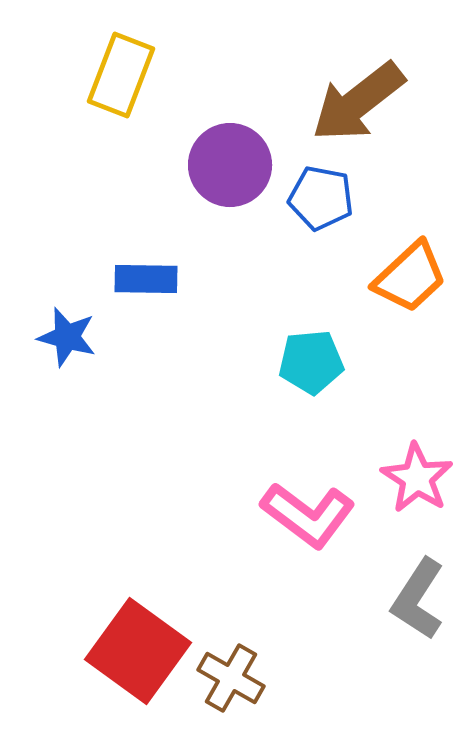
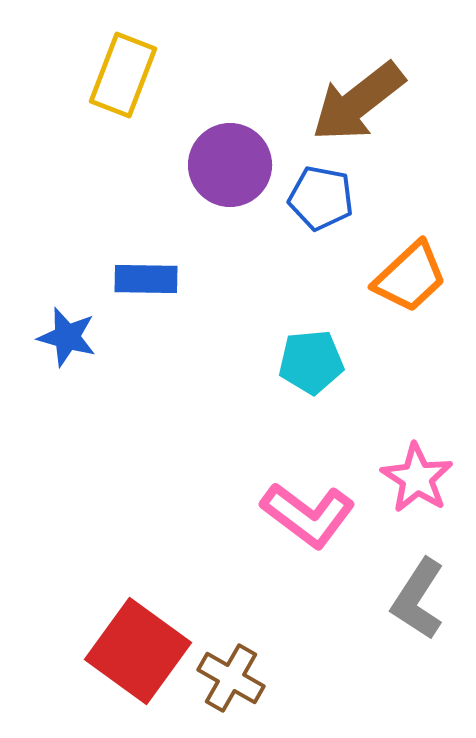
yellow rectangle: moved 2 px right
